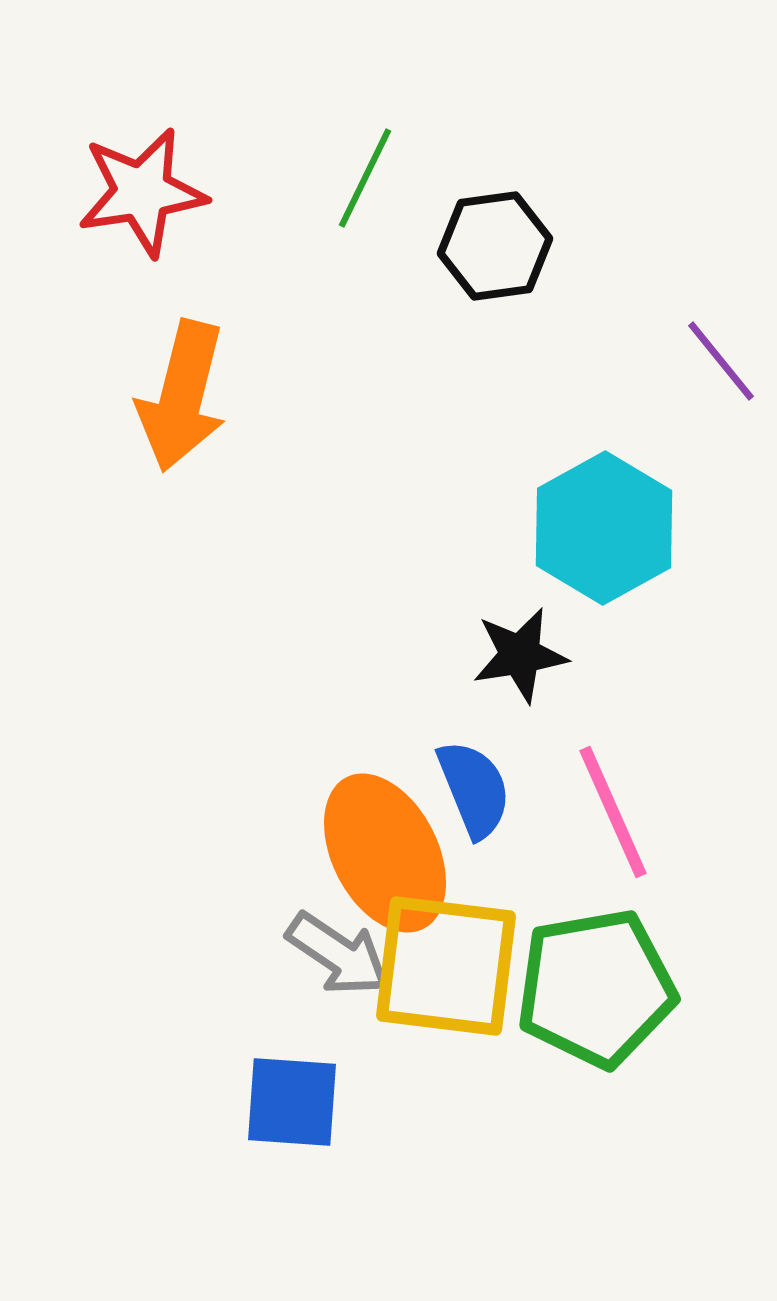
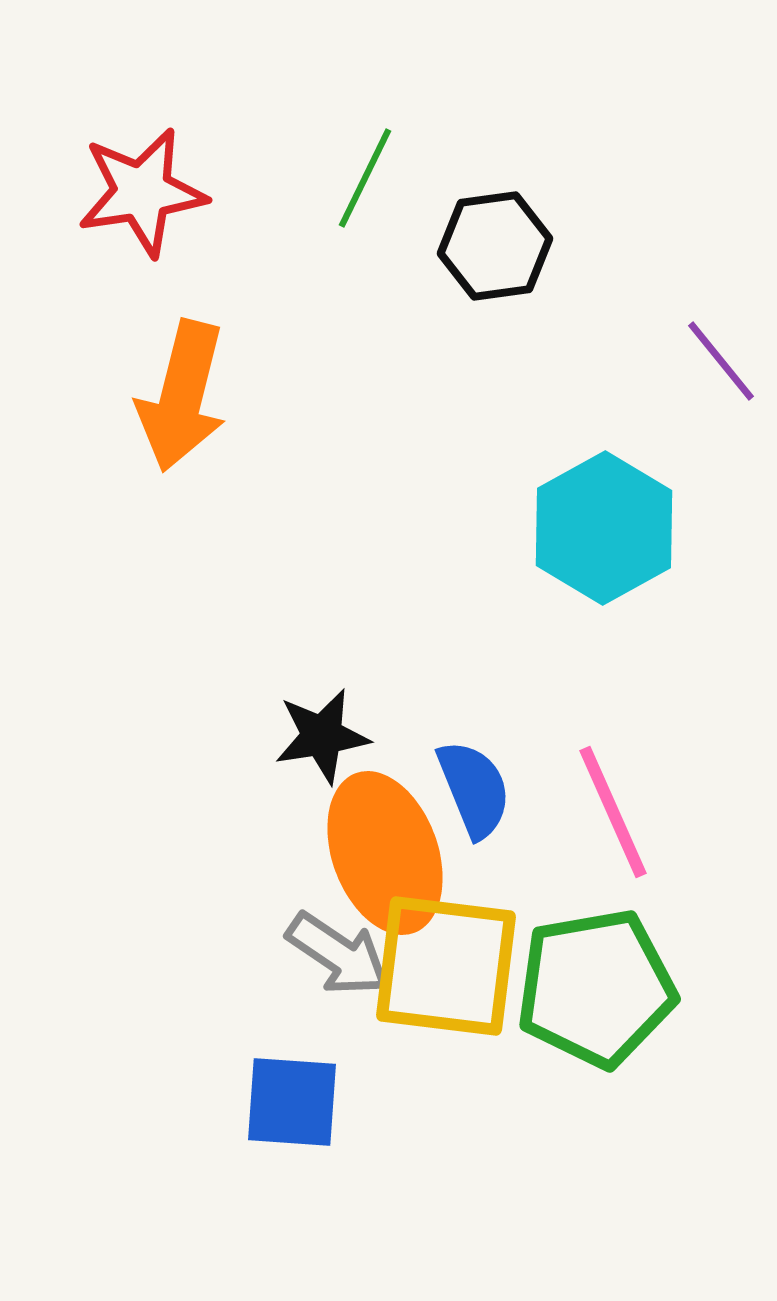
black star: moved 198 px left, 81 px down
orange ellipse: rotated 7 degrees clockwise
